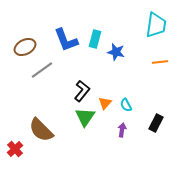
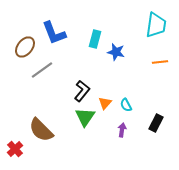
blue L-shape: moved 12 px left, 7 px up
brown ellipse: rotated 25 degrees counterclockwise
